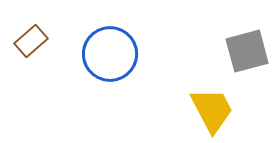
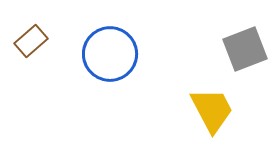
gray square: moved 2 px left, 2 px up; rotated 6 degrees counterclockwise
